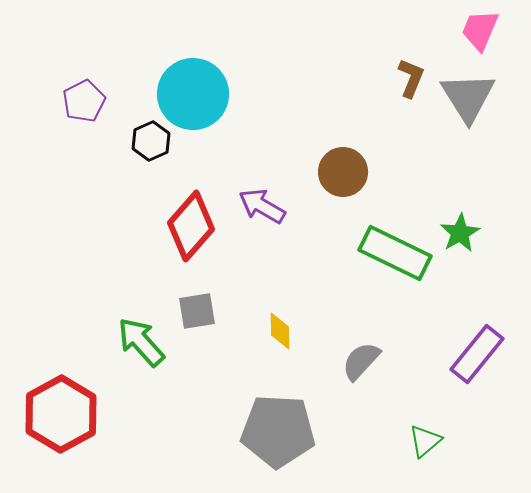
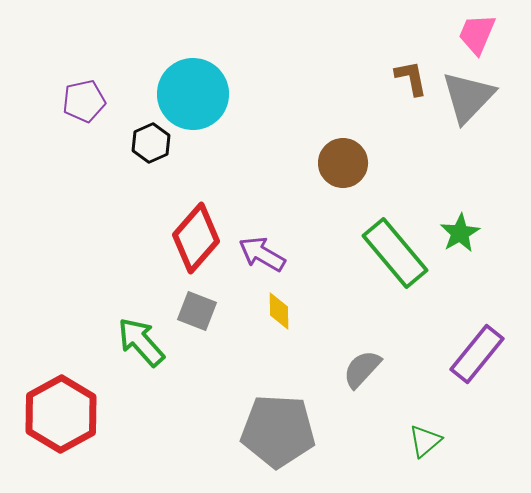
pink trapezoid: moved 3 px left, 4 px down
brown L-shape: rotated 33 degrees counterclockwise
gray triangle: rotated 16 degrees clockwise
purple pentagon: rotated 15 degrees clockwise
black hexagon: moved 2 px down
brown circle: moved 9 px up
purple arrow: moved 48 px down
red diamond: moved 5 px right, 12 px down
green rectangle: rotated 24 degrees clockwise
gray square: rotated 30 degrees clockwise
yellow diamond: moved 1 px left, 20 px up
gray semicircle: moved 1 px right, 8 px down
